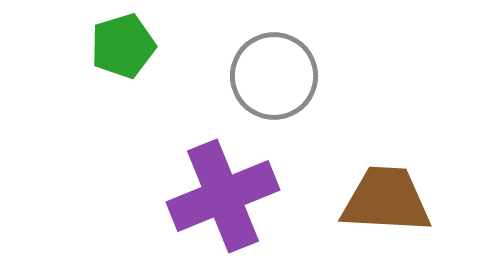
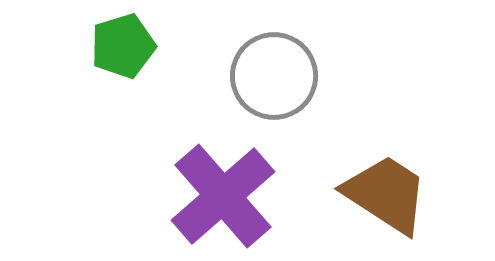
purple cross: rotated 19 degrees counterclockwise
brown trapezoid: moved 6 px up; rotated 30 degrees clockwise
